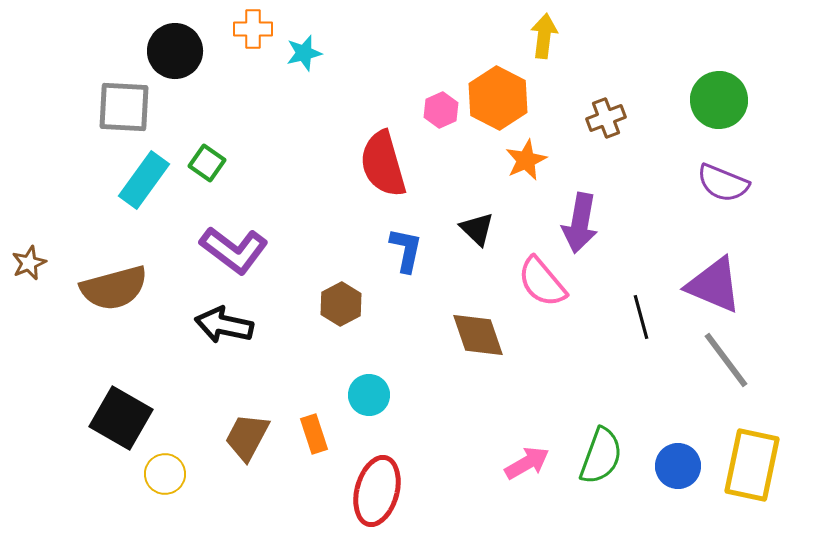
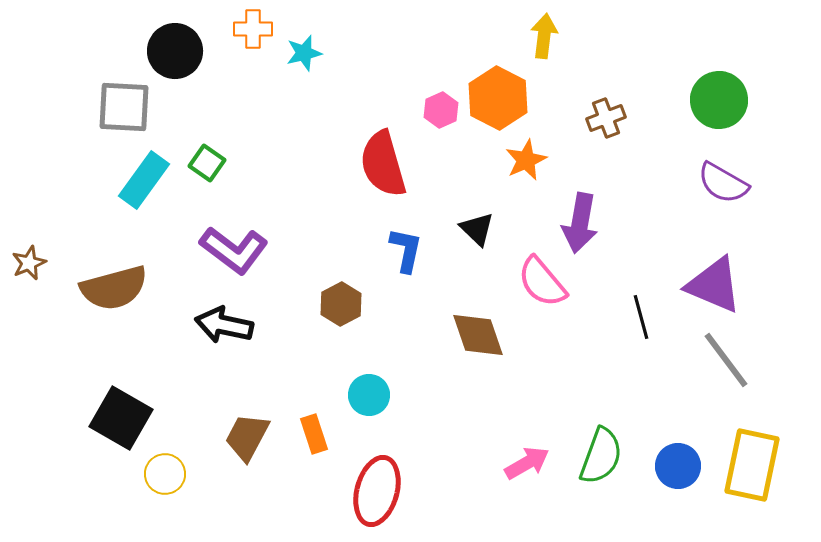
purple semicircle: rotated 8 degrees clockwise
